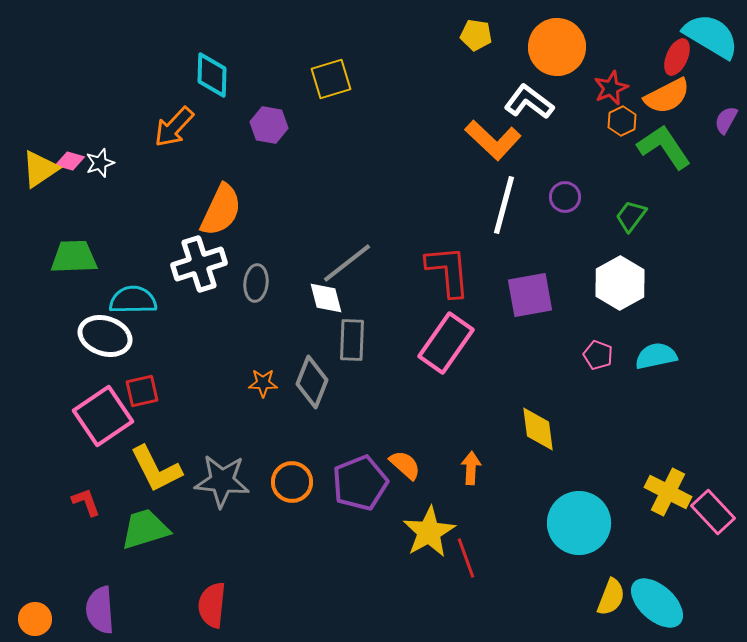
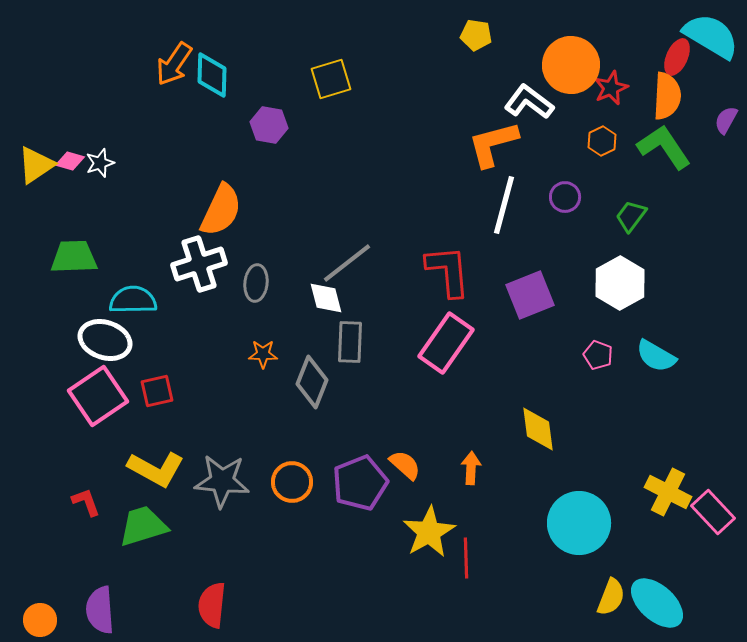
orange circle at (557, 47): moved 14 px right, 18 px down
orange semicircle at (667, 96): rotated 60 degrees counterclockwise
orange hexagon at (622, 121): moved 20 px left, 20 px down
orange arrow at (174, 127): moved 63 px up; rotated 9 degrees counterclockwise
orange L-shape at (493, 140): moved 4 px down; rotated 122 degrees clockwise
yellow triangle at (40, 169): moved 4 px left, 4 px up
purple square at (530, 295): rotated 12 degrees counterclockwise
white ellipse at (105, 336): moved 4 px down
gray rectangle at (352, 340): moved 2 px left, 2 px down
cyan semicircle at (656, 356): rotated 138 degrees counterclockwise
orange star at (263, 383): moved 29 px up
red square at (142, 391): moved 15 px right
pink square at (103, 416): moved 5 px left, 20 px up
yellow L-shape at (156, 469): rotated 34 degrees counterclockwise
green trapezoid at (145, 529): moved 2 px left, 3 px up
red line at (466, 558): rotated 18 degrees clockwise
orange circle at (35, 619): moved 5 px right, 1 px down
